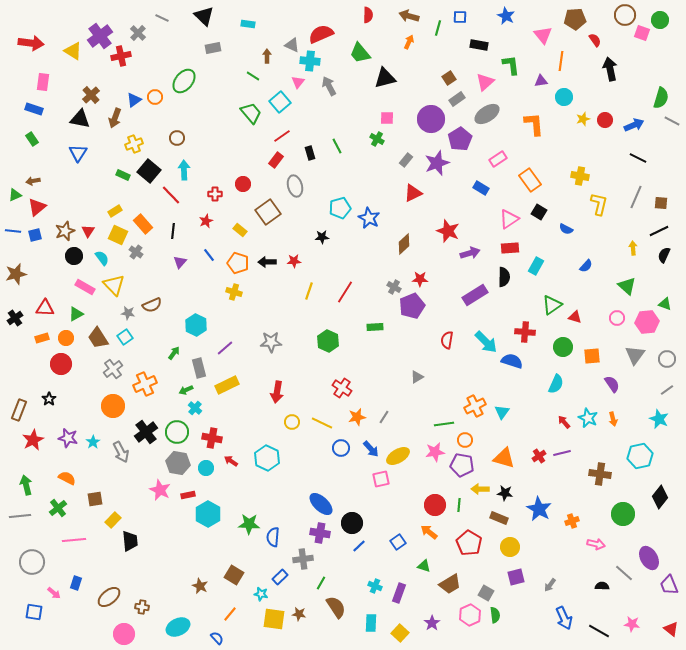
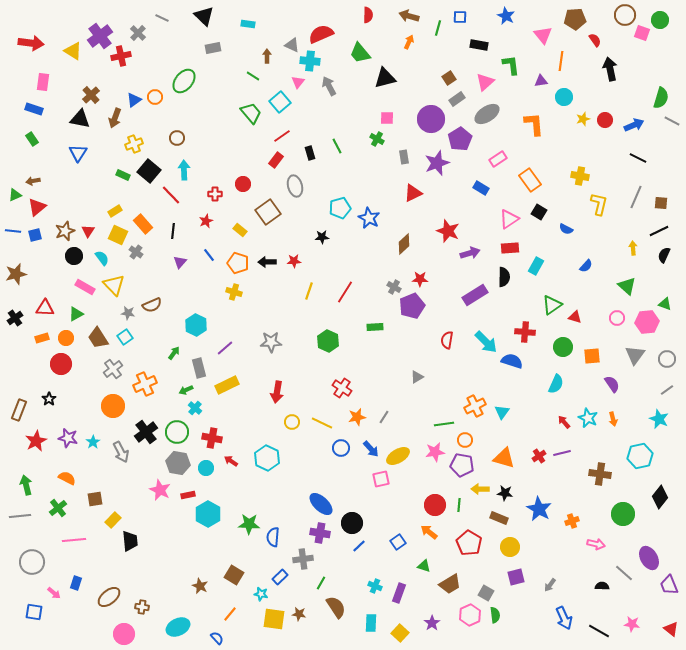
gray rectangle at (406, 160): moved 2 px left, 3 px up; rotated 48 degrees counterclockwise
red star at (33, 440): moved 3 px right, 1 px down
